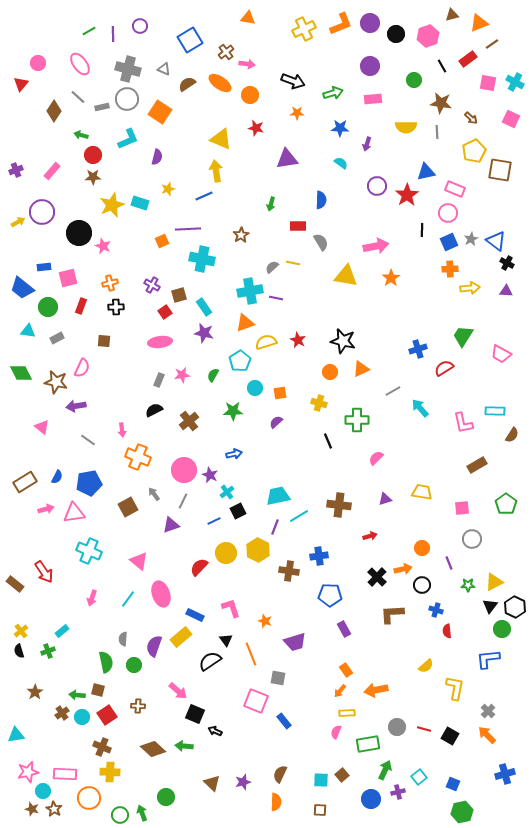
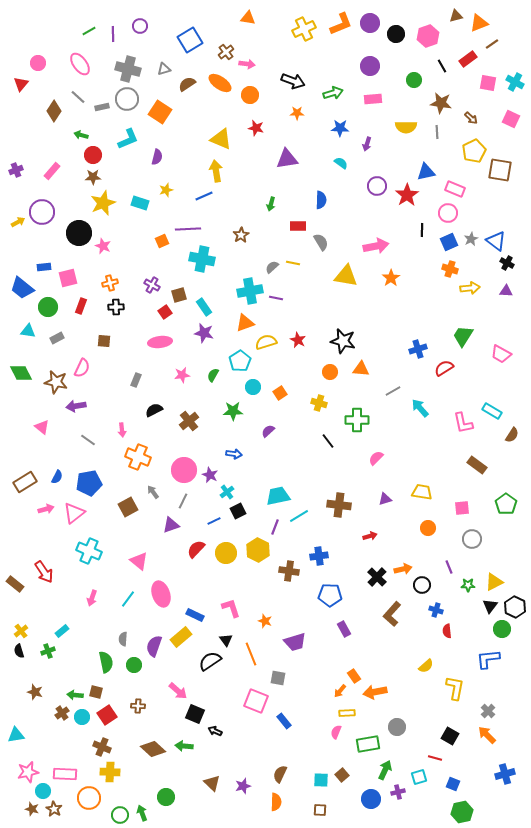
brown triangle at (452, 15): moved 4 px right, 1 px down
gray triangle at (164, 69): rotated 40 degrees counterclockwise
yellow star at (168, 189): moved 2 px left, 1 px down
yellow star at (112, 205): moved 9 px left, 2 px up
orange cross at (450, 269): rotated 21 degrees clockwise
orange triangle at (361, 369): rotated 30 degrees clockwise
gray rectangle at (159, 380): moved 23 px left
cyan circle at (255, 388): moved 2 px left, 1 px up
orange square at (280, 393): rotated 24 degrees counterclockwise
cyan rectangle at (495, 411): moved 3 px left; rotated 30 degrees clockwise
purple semicircle at (276, 422): moved 8 px left, 9 px down
black line at (328, 441): rotated 14 degrees counterclockwise
blue arrow at (234, 454): rotated 21 degrees clockwise
brown rectangle at (477, 465): rotated 66 degrees clockwise
gray arrow at (154, 494): moved 1 px left, 2 px up
pink triangle at (74, 513): rotated 30 degrees counterclockwise
orange circle at (422, 548): moved 6 px right, 20 px up
purple line at (449, 563): moved 4 px down
red semicircle at (199, 567): moved 3 px left, 18 px up
brown L-shape at (392, 614): rotated 45 degrees counterclockwise
orange rectangle at (346, 670): moved 8 px right, 6 px down
brown square at (98, 690): moved 2 px left, 2 px down
orange arrow at (376, 690): moved 1 px left, 2 px down
brown star at (35, 692): rotated 21 degrees counterclockwise
green arrow at (77, 695): moved 2 px left
red line at (424, 729): moved 11 px right, 29 px down
cyan square at (419, 777): rotated 21 degrees clockwise
purple star at (243, 782): moved 4 px down
